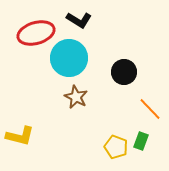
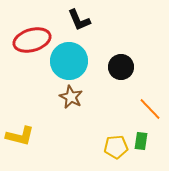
black L-shape: rotated 35 degrees clockwise
red ellipse: moved 4 px left, 7 px down
cyan circle: moved 3 px down
black circle: moved 3 px left, 5 px up
brown star: moved 5 px left
green rectangle: rotated 12 degrees counterclockwise
yellow pentagon: rotated 25 degrees counterclockwise
